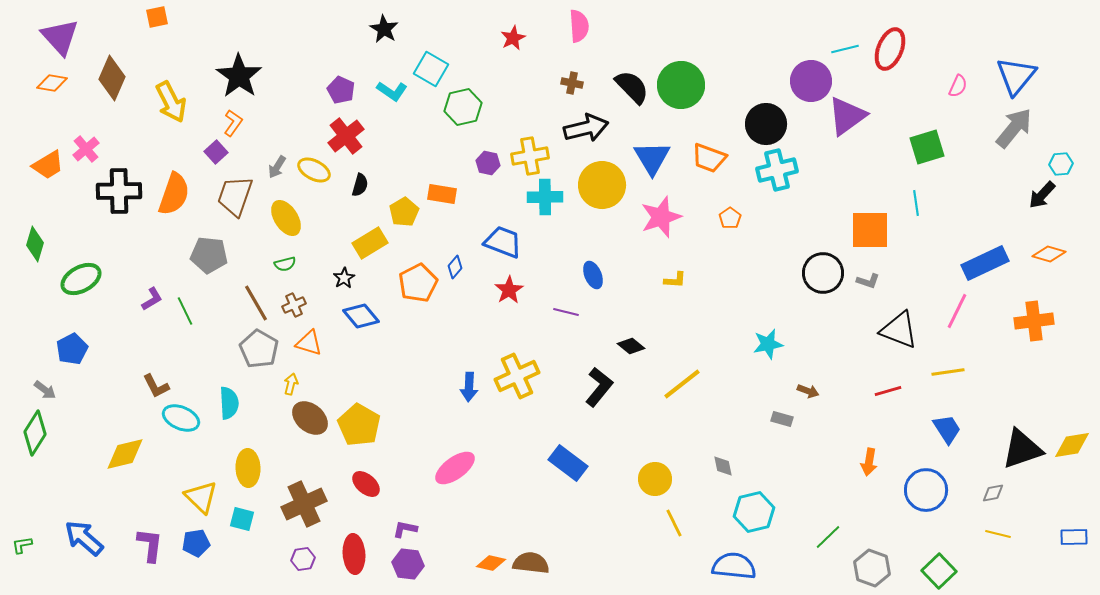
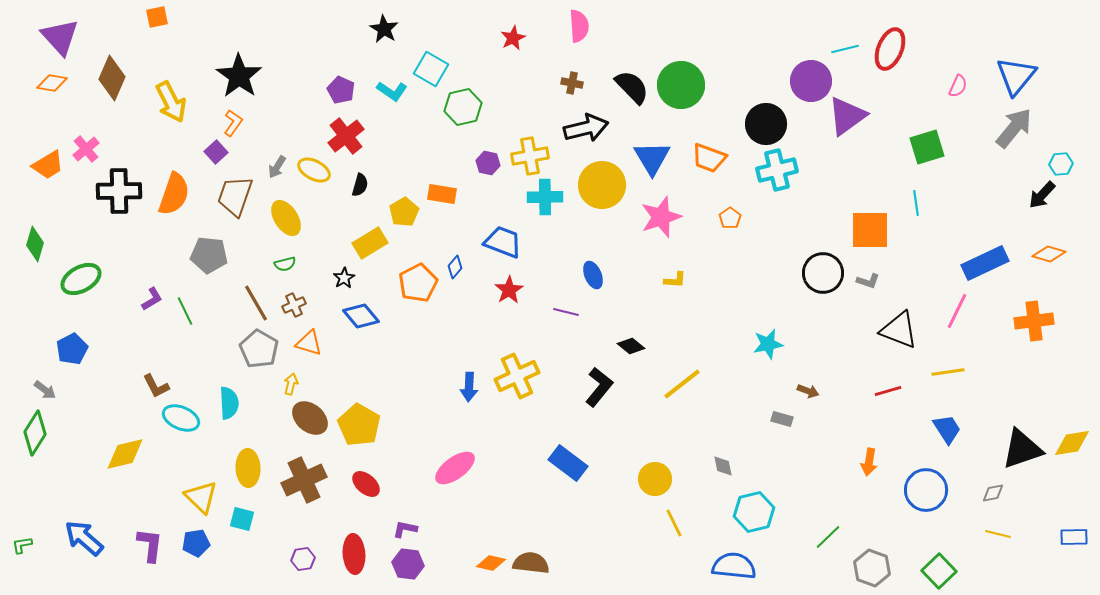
yellow diamond at (1072, 445): moved 2 px up
brown cross at (304, 504): moved 24 px up
